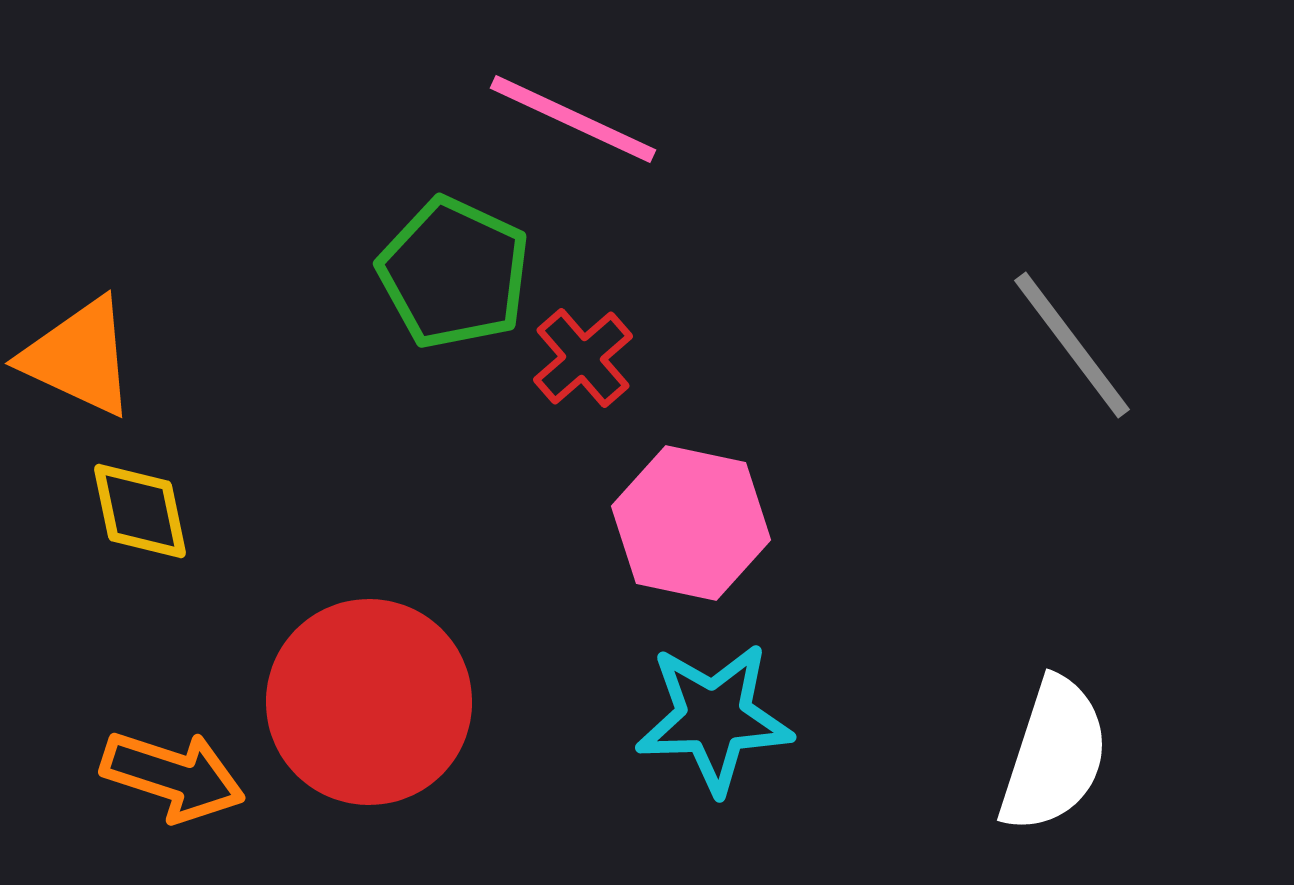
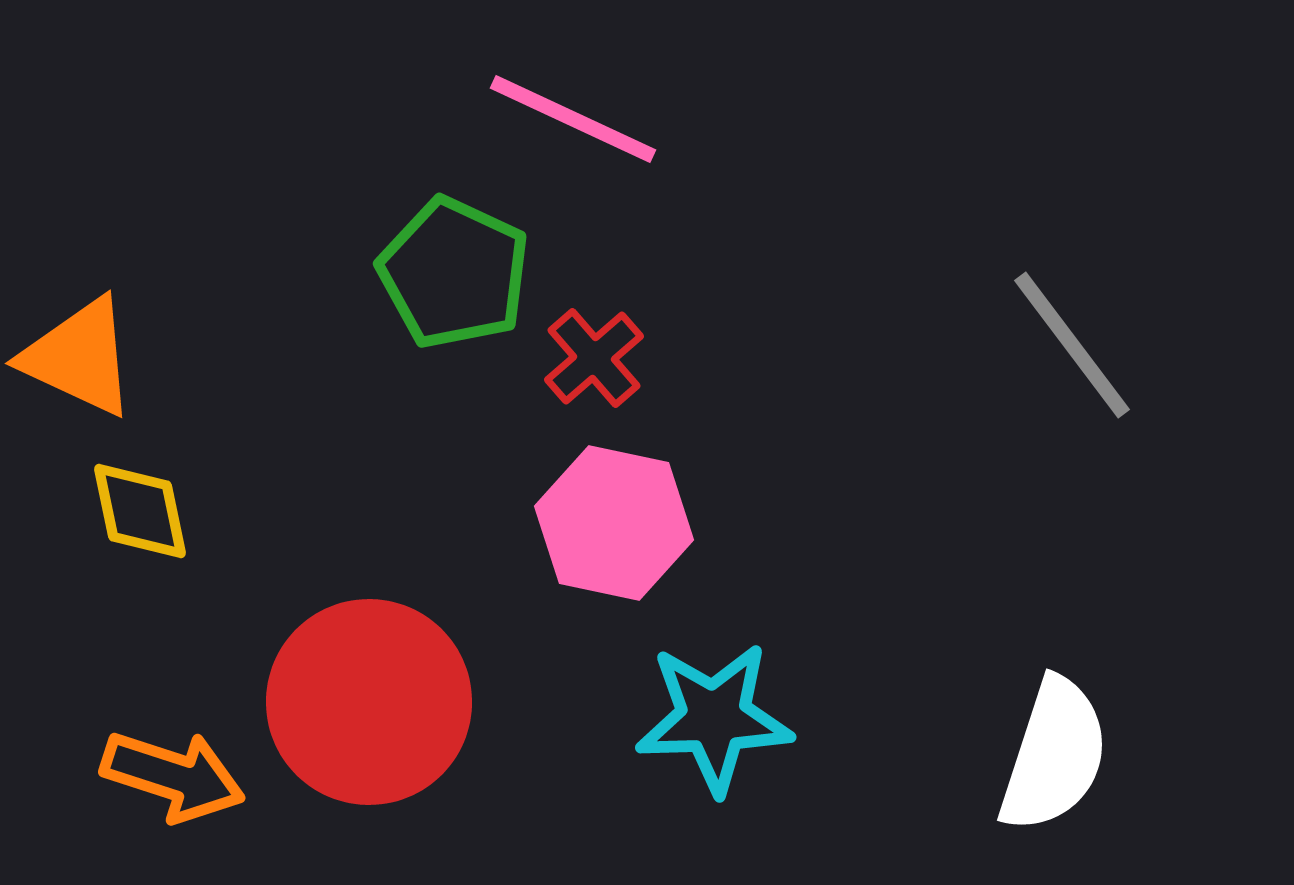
red cross: moved 11 px right
pink hexagon: moved 77 px left
